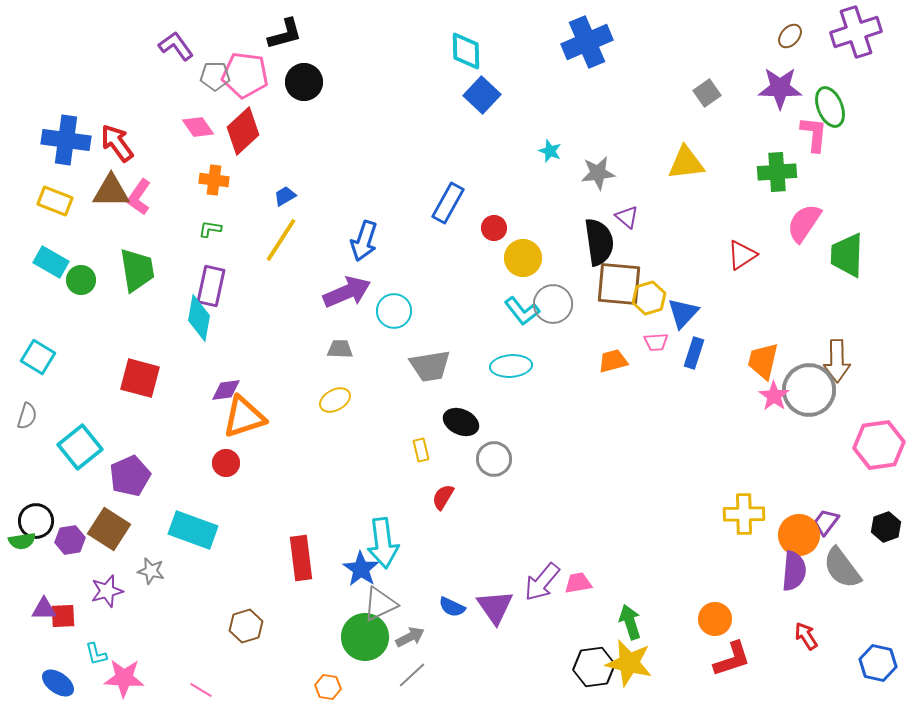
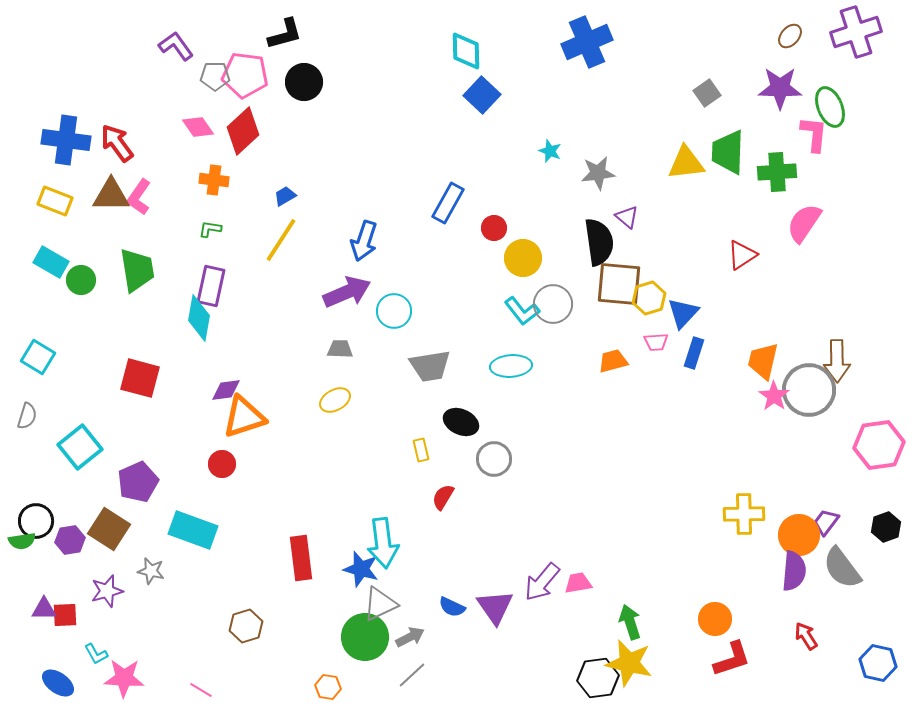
brown triangle at (111, 191): moved 4 px down
green trapezoid at (847, 255): moved 119 px left, 103 px up
red circle at (226, 463): moved 4 px left, 1 px down
purple pentagon at (130, 476): moved 8 px right, 6 px down
blue star at (361, 569): rotated 18 degrees counterclockwise
red square at (63, 616): moved 2 px right, 1 px up
cyan L-shape at (96, 654): rotated 15 degrees counterclockwise
black hexagon at (594, 667): moved 4 px right, 11 px down
